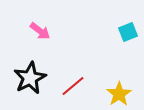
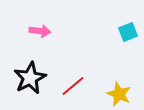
pink arrow: rotated 30 degrees counterclockwise
yellow star: rotated 15 degrees counterclockwise
